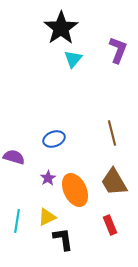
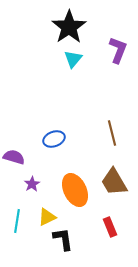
black star: moved 8 px right, 1 px up
purple star: moved 16 px left, 6 px down
red rectangle: moved 2 px down
